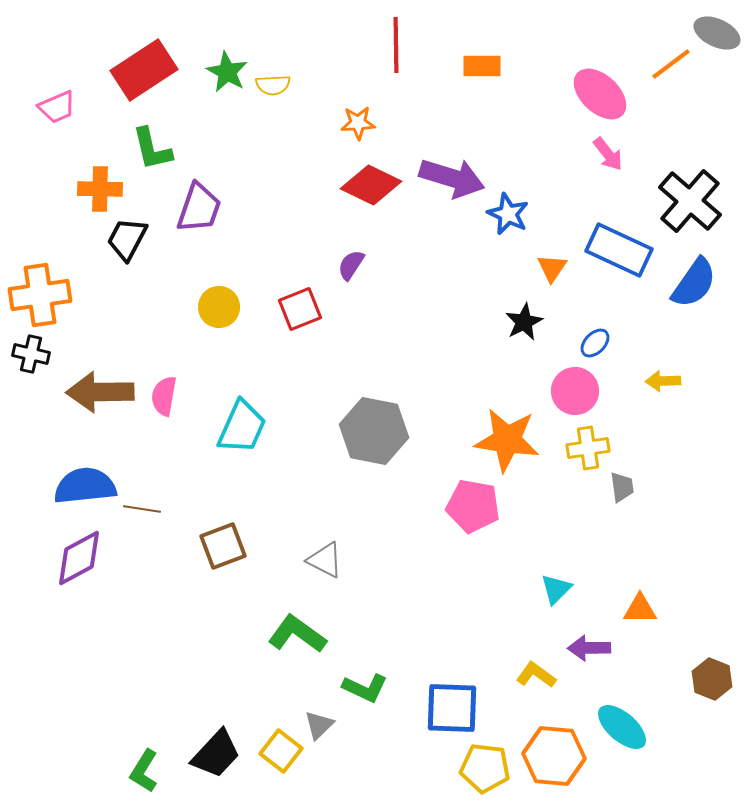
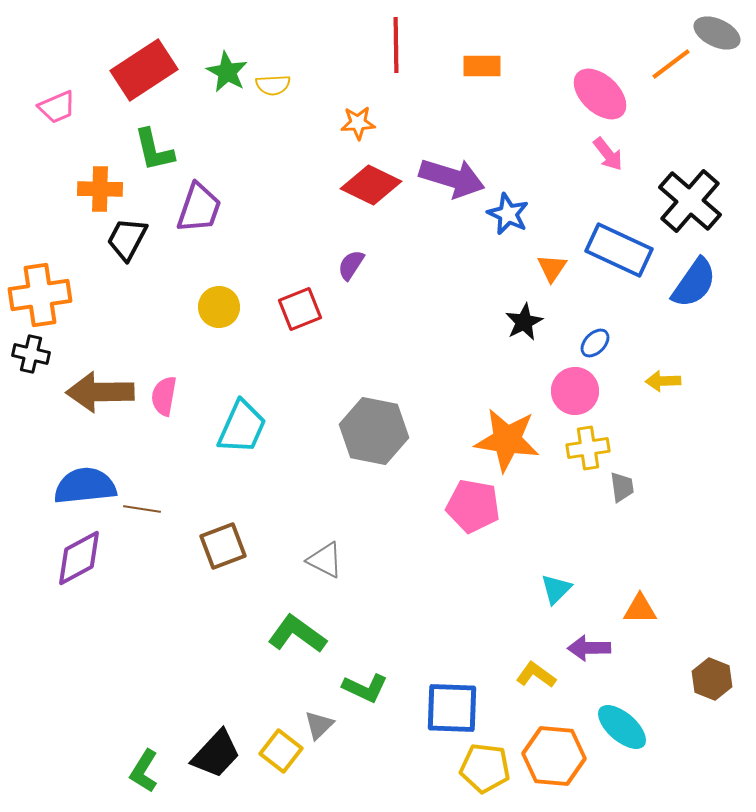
green L-shape at (152, 149): moved 2 px right, 1 px down
